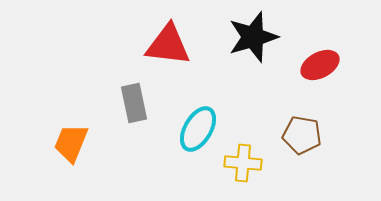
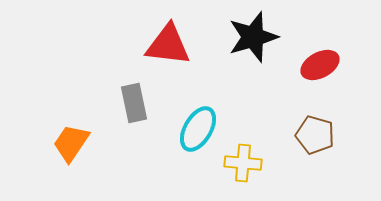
brown pentagon: moved 13 px right; rotated 6 degrees clockwise
orange trapezoid: rotated 12 degrees clockwise
